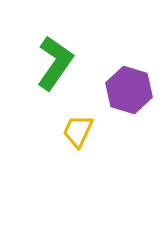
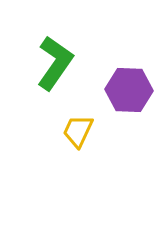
purple hexagon: rotated 15 degrees counterclockwise
